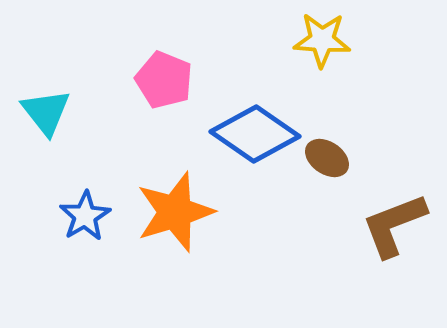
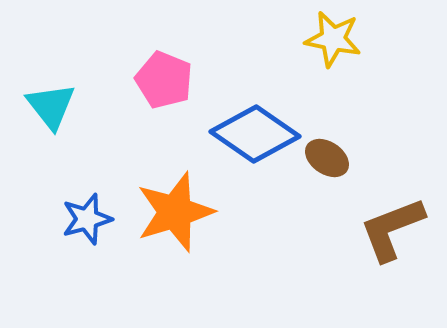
yellow star: moved 11 px right, 1 px up; rotated 8 degrees clockwise
cyan triangle: moved 5 px right, 6 px up
blue star: moved 2 px right, 3 px down; rotated 15 degrees clockwise
brown L-shape: moved 2 px left, 4 px down
